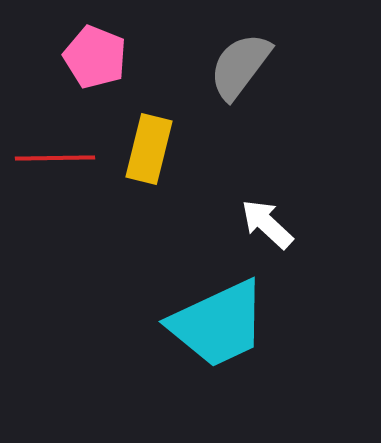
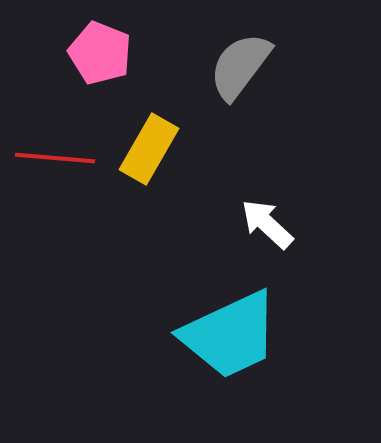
pink pentagon: moved 5 px right, 4 px up
yellow rectangle: rotated 16 degrees clockwise
red line: rotated 6 degrees clockwise
cyan trapezoid: moved 12 px right, 11 px down
